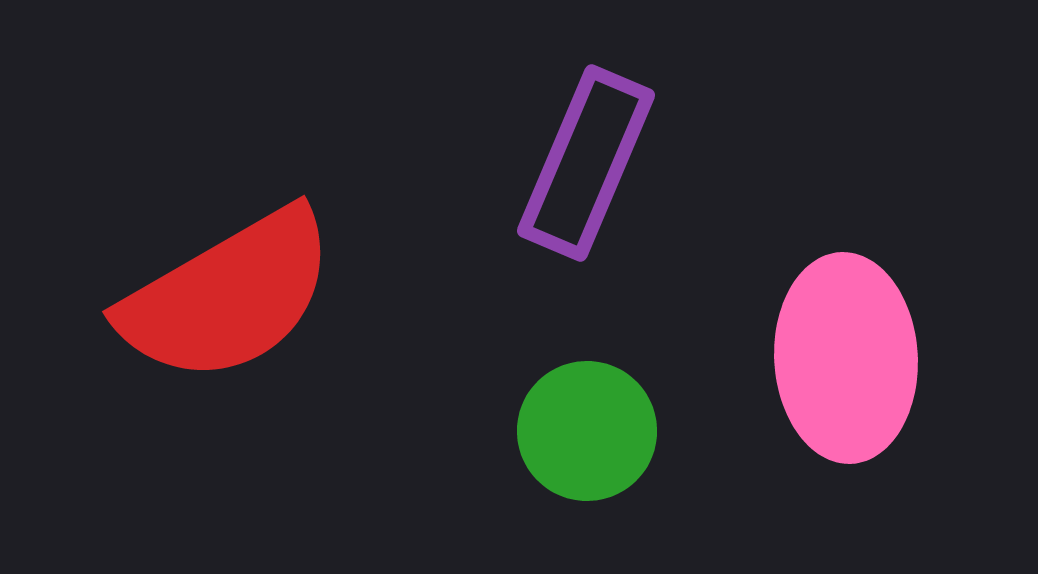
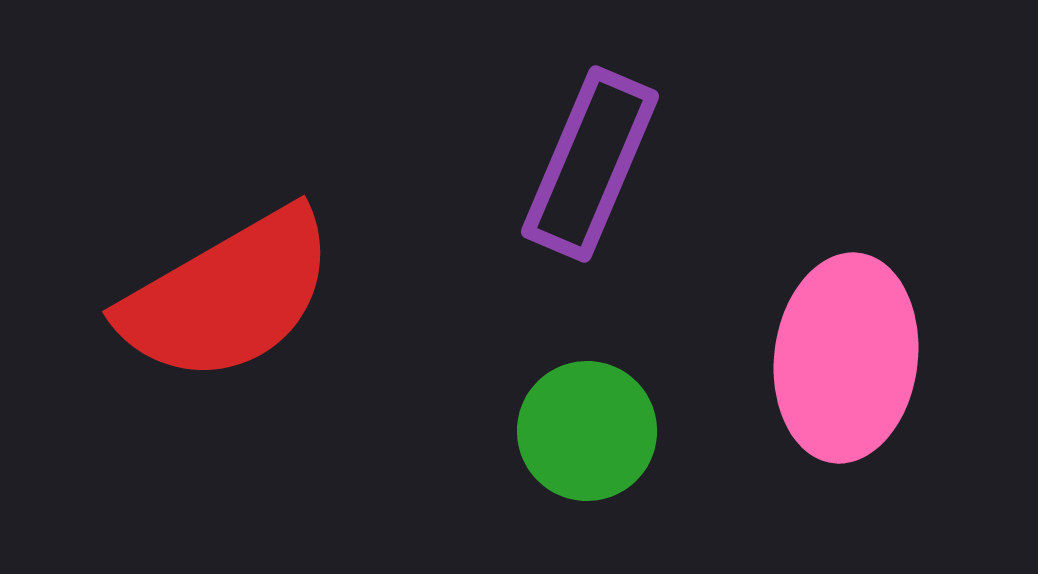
purple rectangle: moved 4 px right, 1 px down
pink ellipse: rotated 10 degrees clockwise
